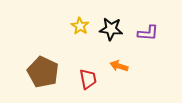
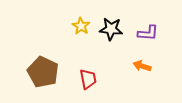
yellow star: moved 1 px right
orange arrow: moved 23 px right
